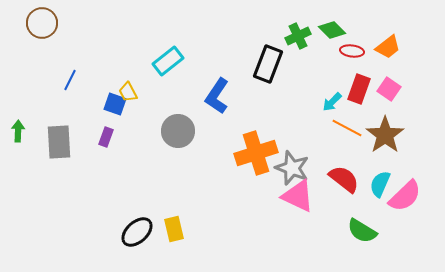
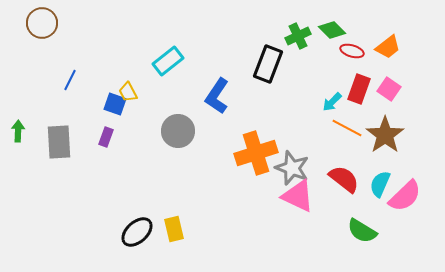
red ellipse: rotated 10 degrees clockwise
